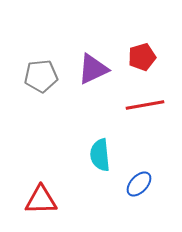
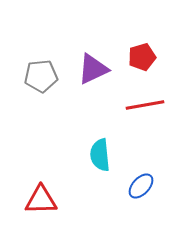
blue ellipse: moved 2 px right, 2 px down
